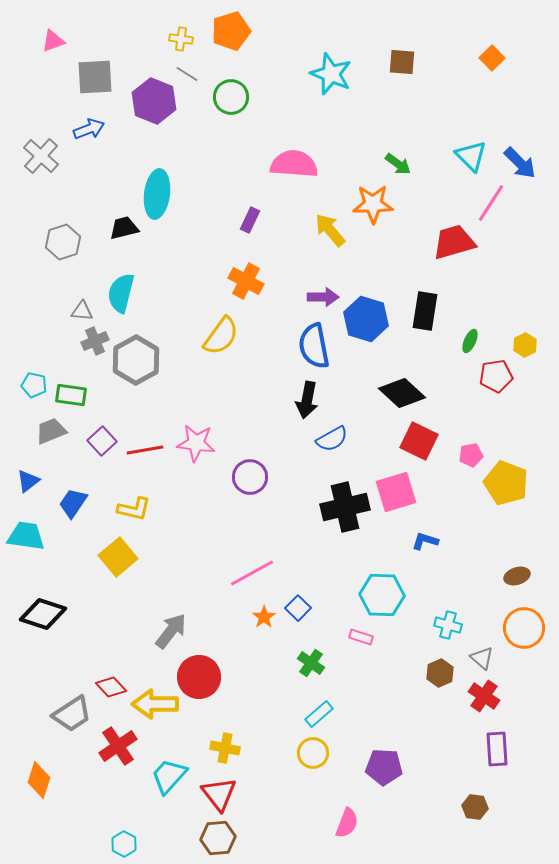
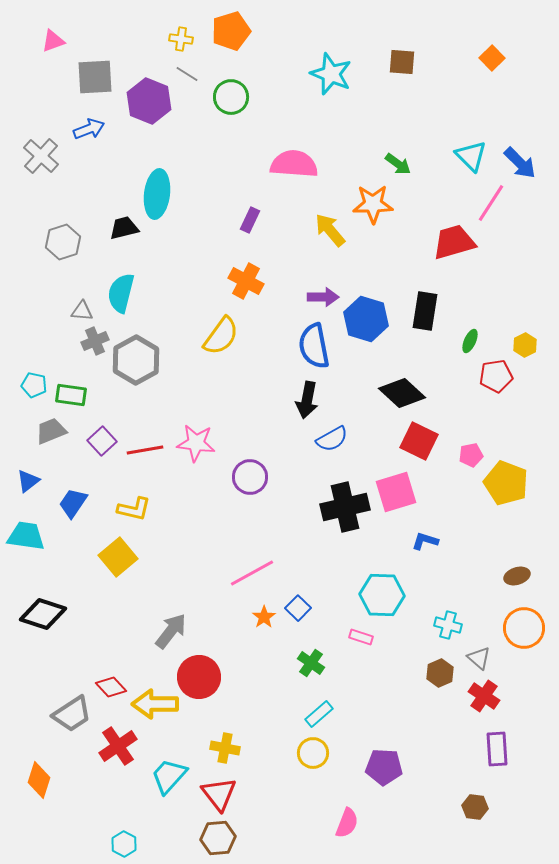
purple hexagon at (154, 101): moved 5 px left
gray triangle at (482, 658): moved 3 px left
